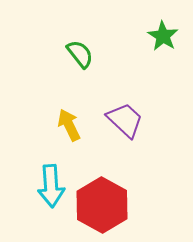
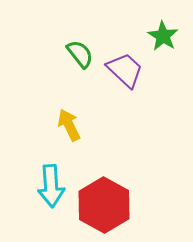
purple trapezoid: moved 50 px up
red hexagon: moved 2 px right
